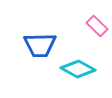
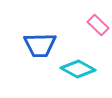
pink rectangle: moved 1 px right, 1 px up
